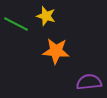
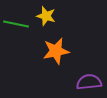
green line: rotated 15 degrees counterclockwise
orange star: rotated 16 degrees counterclockwise
